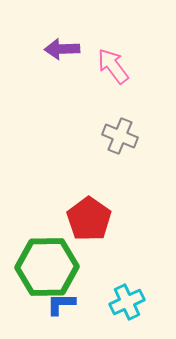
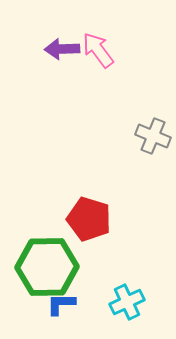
pink arrow: moved 15 px left, 16 px up
gray cross: moved 33 px right
red pentagon: rotated 18 degrees counterclockwise
